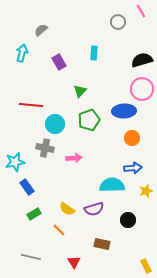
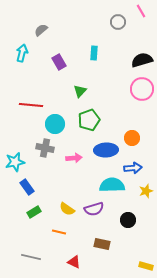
blue ellipse: moved 18 px left, 39 px down
green rectangle: moved 2 px up
orange line: moved 2 px down; rotated 32 degrees counterclockwise
red triangle: rotated 32 degrees counterclockwise
yellow rectangle: rotated 48 degrees counterclockwise
